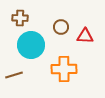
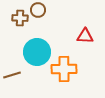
brown circle: moved 23 px left, 17 px up
cyan circle: moved 6 px right, 7 px down
brown line: moved 2 px left
